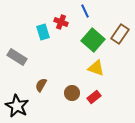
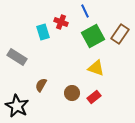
green square: moved 4 px up; rotated 20 degrees clockwise
